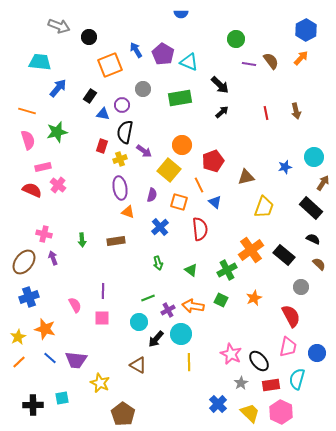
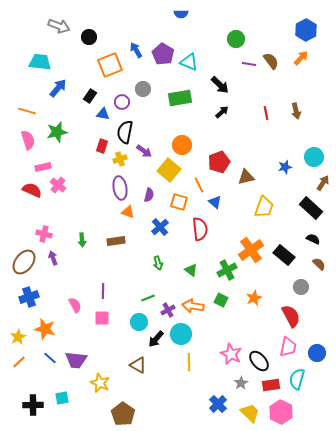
purple circle at (122, 105): moved 3 px up
red pentagon at (213, 161): moved 6 px right, 1 px down
purple semicircle at (152, 195): moved 3 px left
